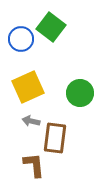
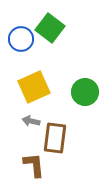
green square: moved 1 px left, 1 px down
yellow square: moved 6 px right
green circle: moved 5 px right, 1 px up
